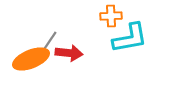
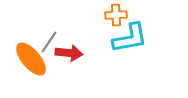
orange cross: moved 5 px right, 1 px up
orange ellipse: rotated 72 degrees clockwise
